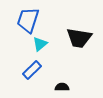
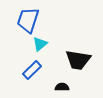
black trapezoid: moved 1 px left, 22 px down
